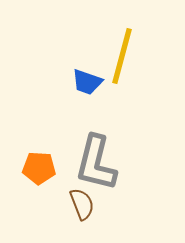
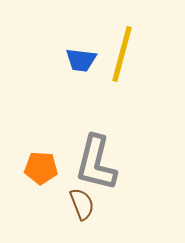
yellow line: moved 2 px up
blue trapezoid: moved 6 px left, 22 px up; rotated 12 degrees counterclockwise
orange pentagon: moved 2 px right
